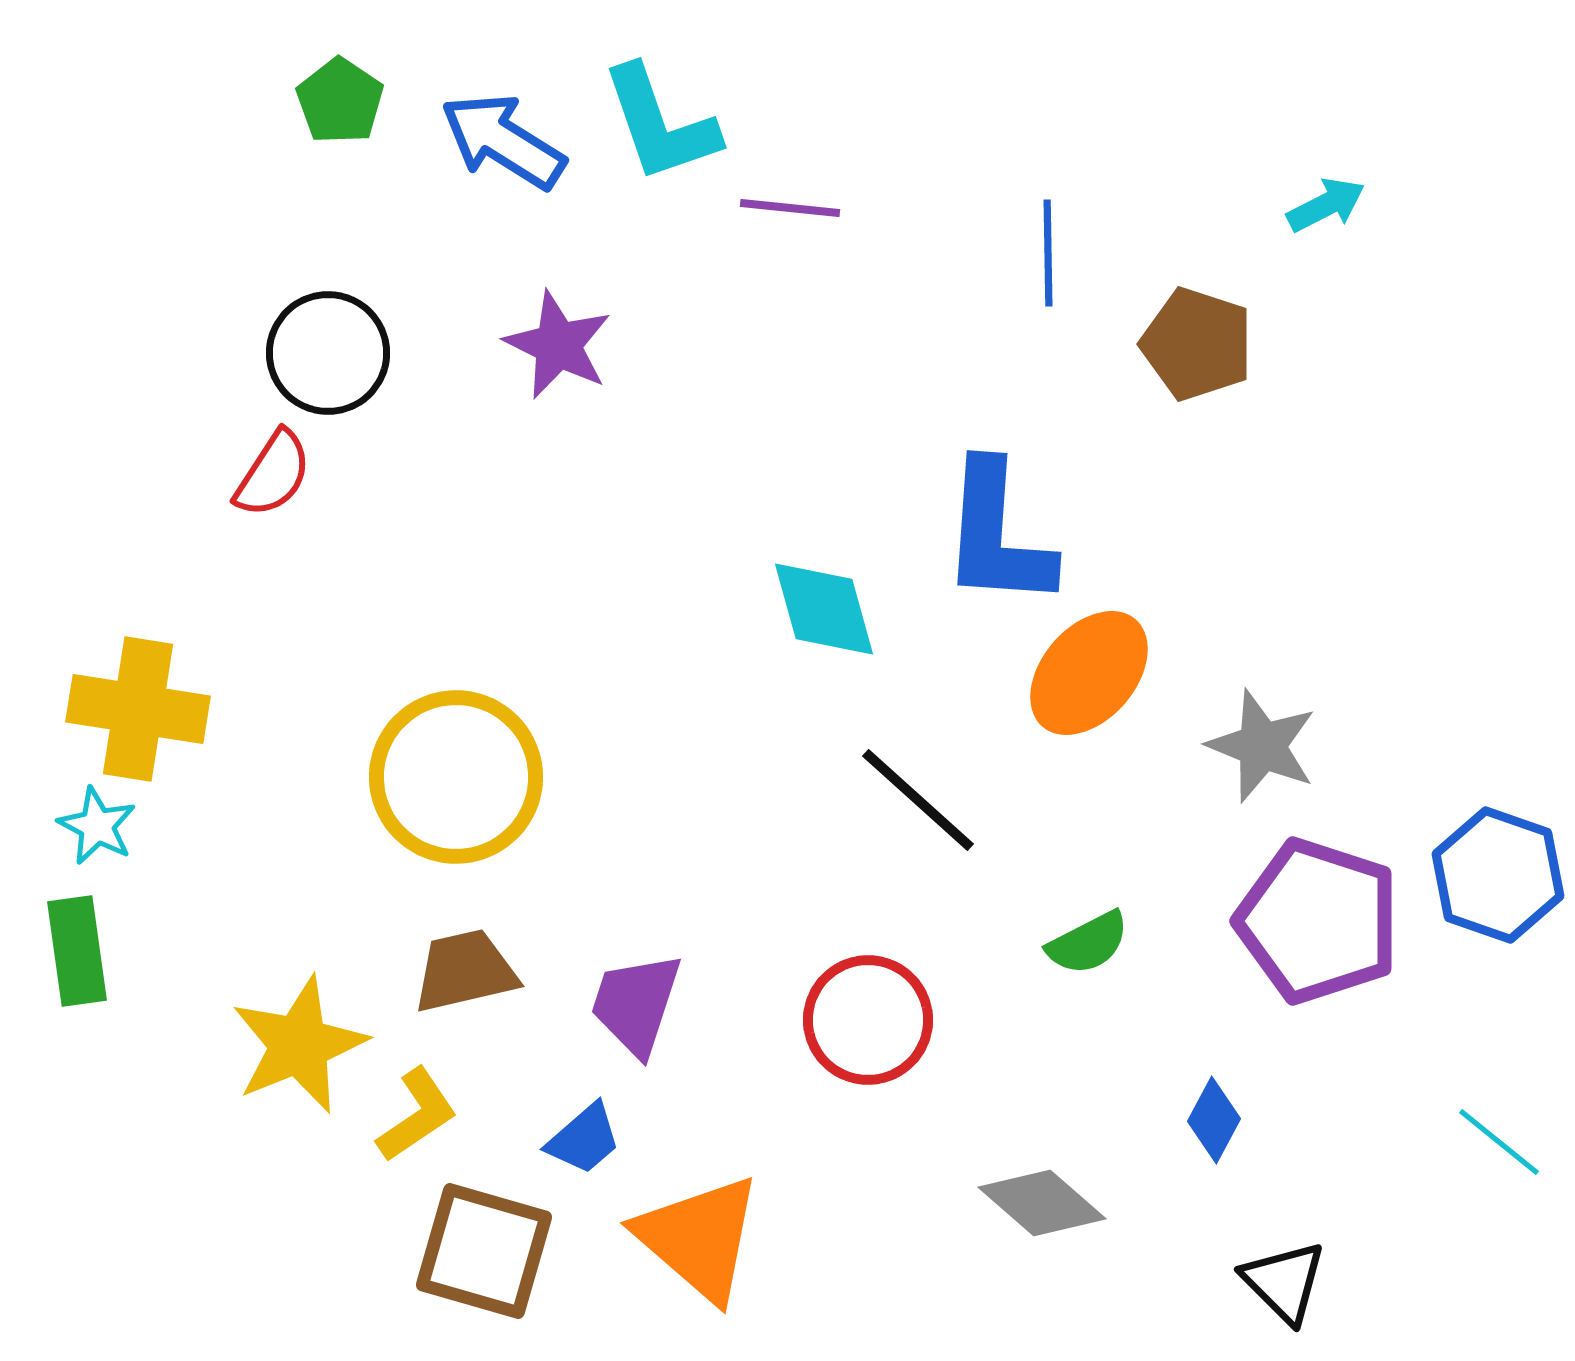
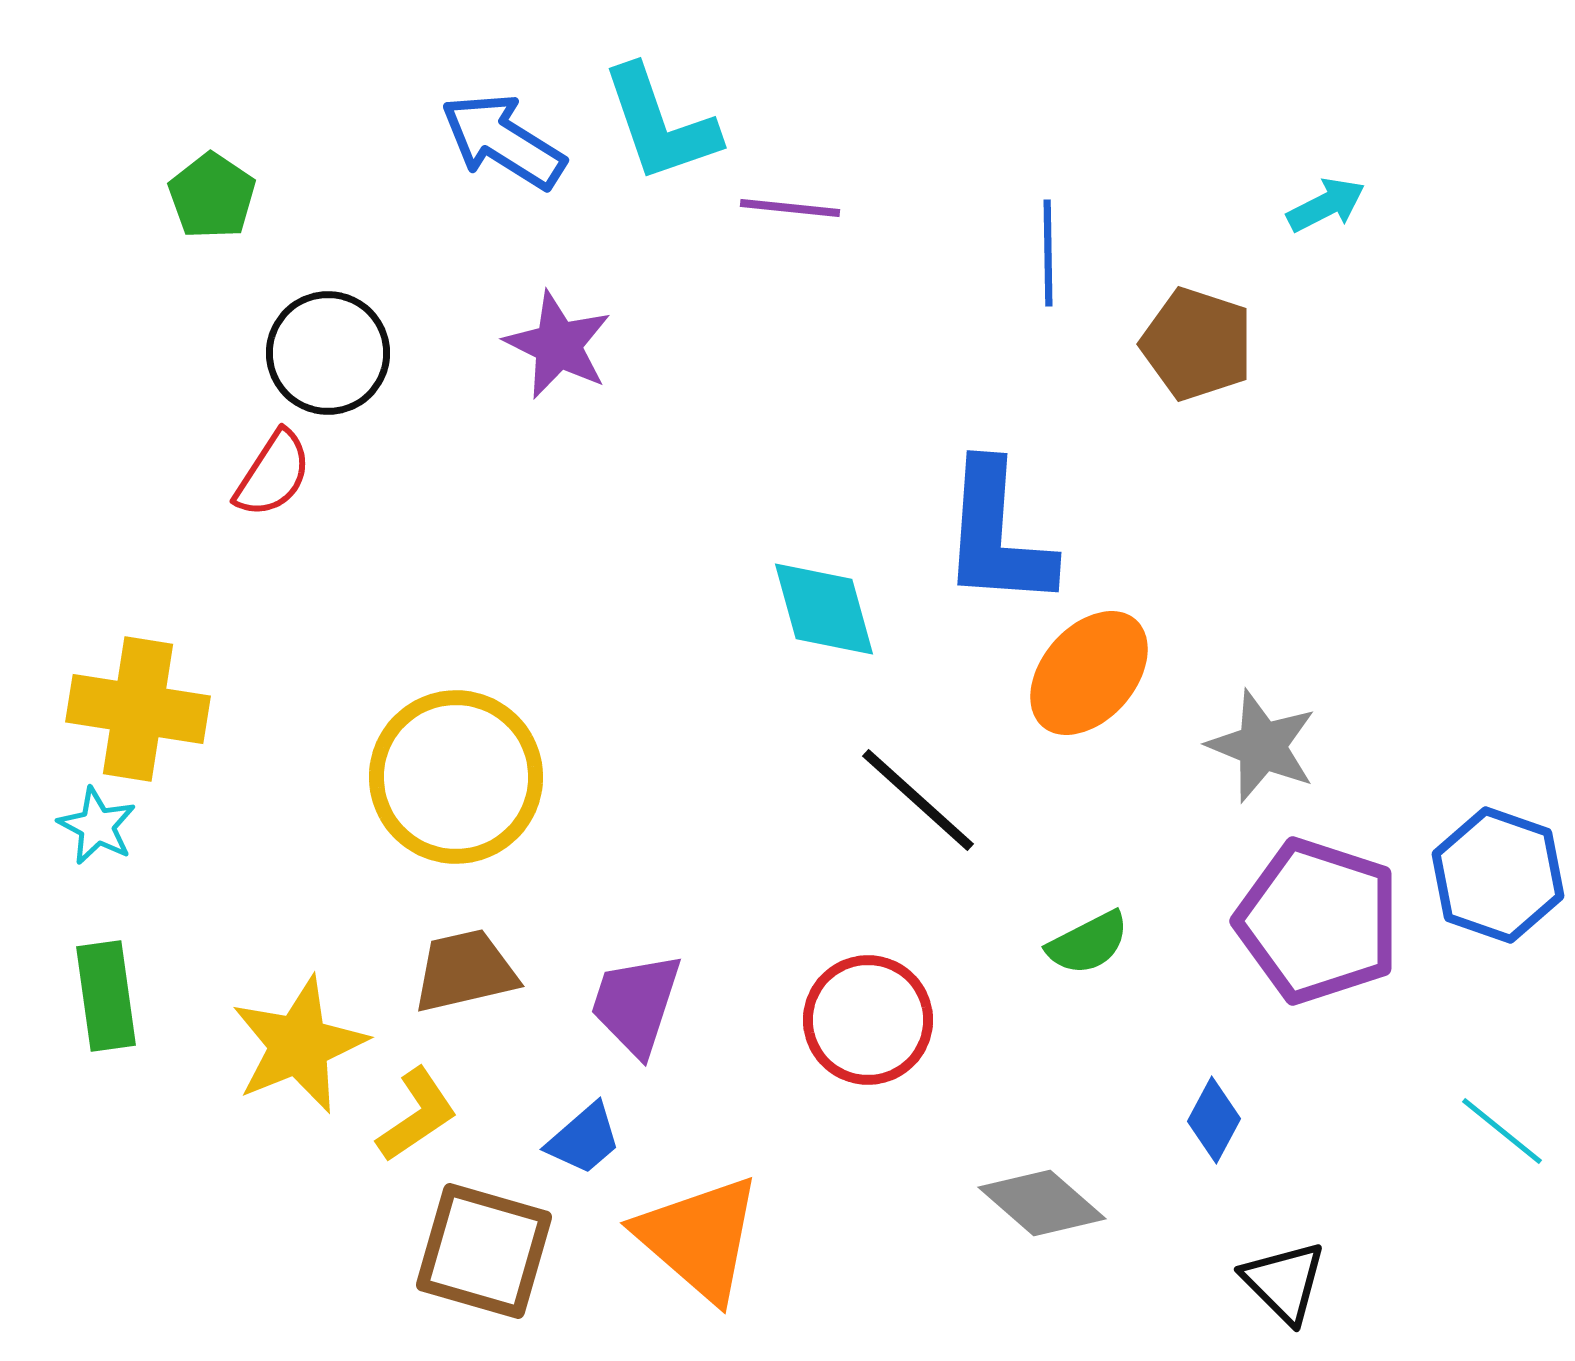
green pentagon: moved 128 px left, 95 px down
green rectangle: moved 29 px right, 45 px down
cyan line: moved 3 px right, 11 px up
